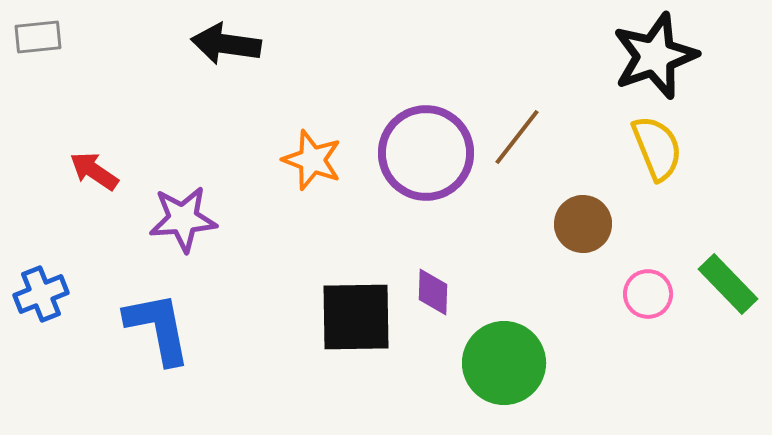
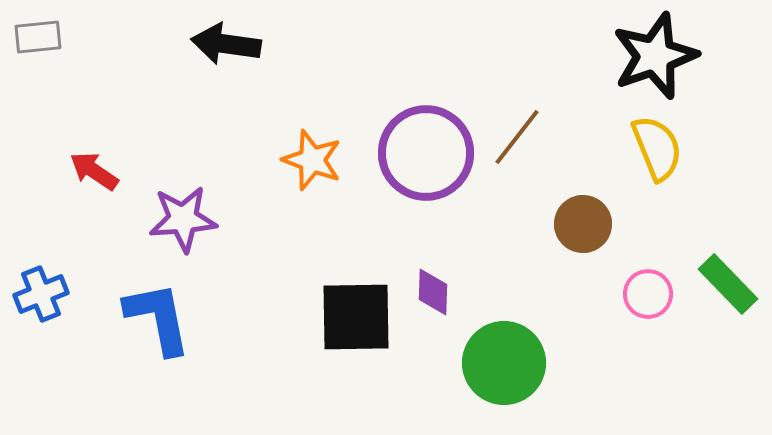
blue L-shape: moved 10 px up
